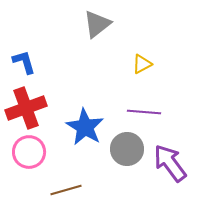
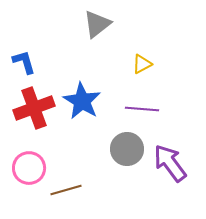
red cross: moved 8 px right
purple line: moved 2 px left, 3 px up
blue star: moved 3 px left, 26 px up
pink circle: moved 16 px down
